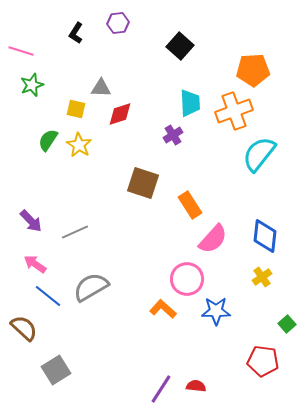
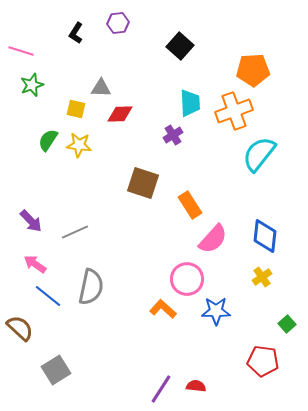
red diamond: rotated 16 degrees clockwise
yellow star: rotated 25 degrees counterclockwise
gray semicircle: rotated 132 degrees clockwise
brown semicircle: moved 4 px left
